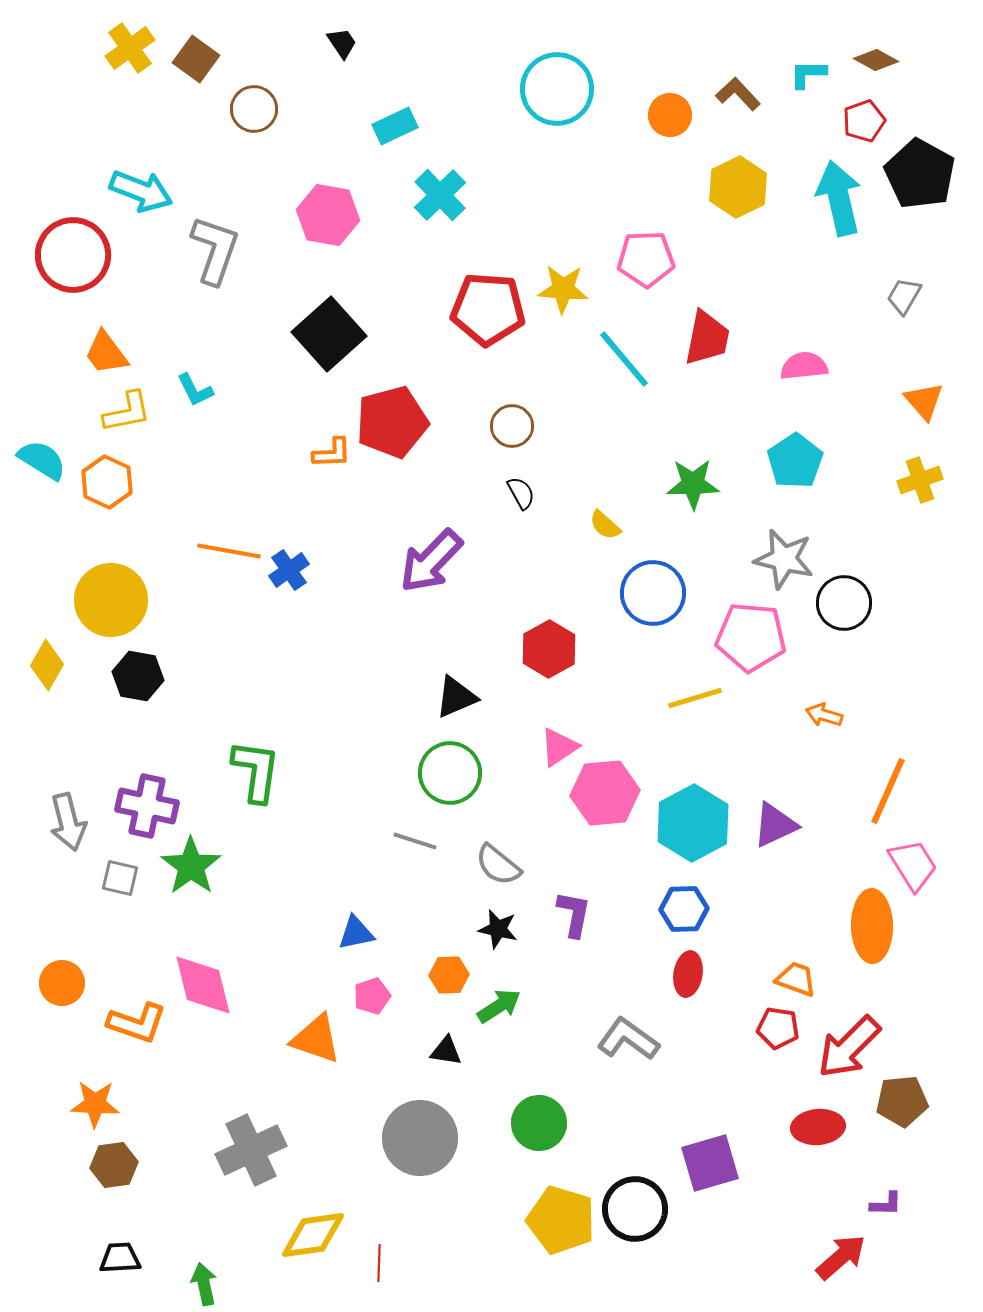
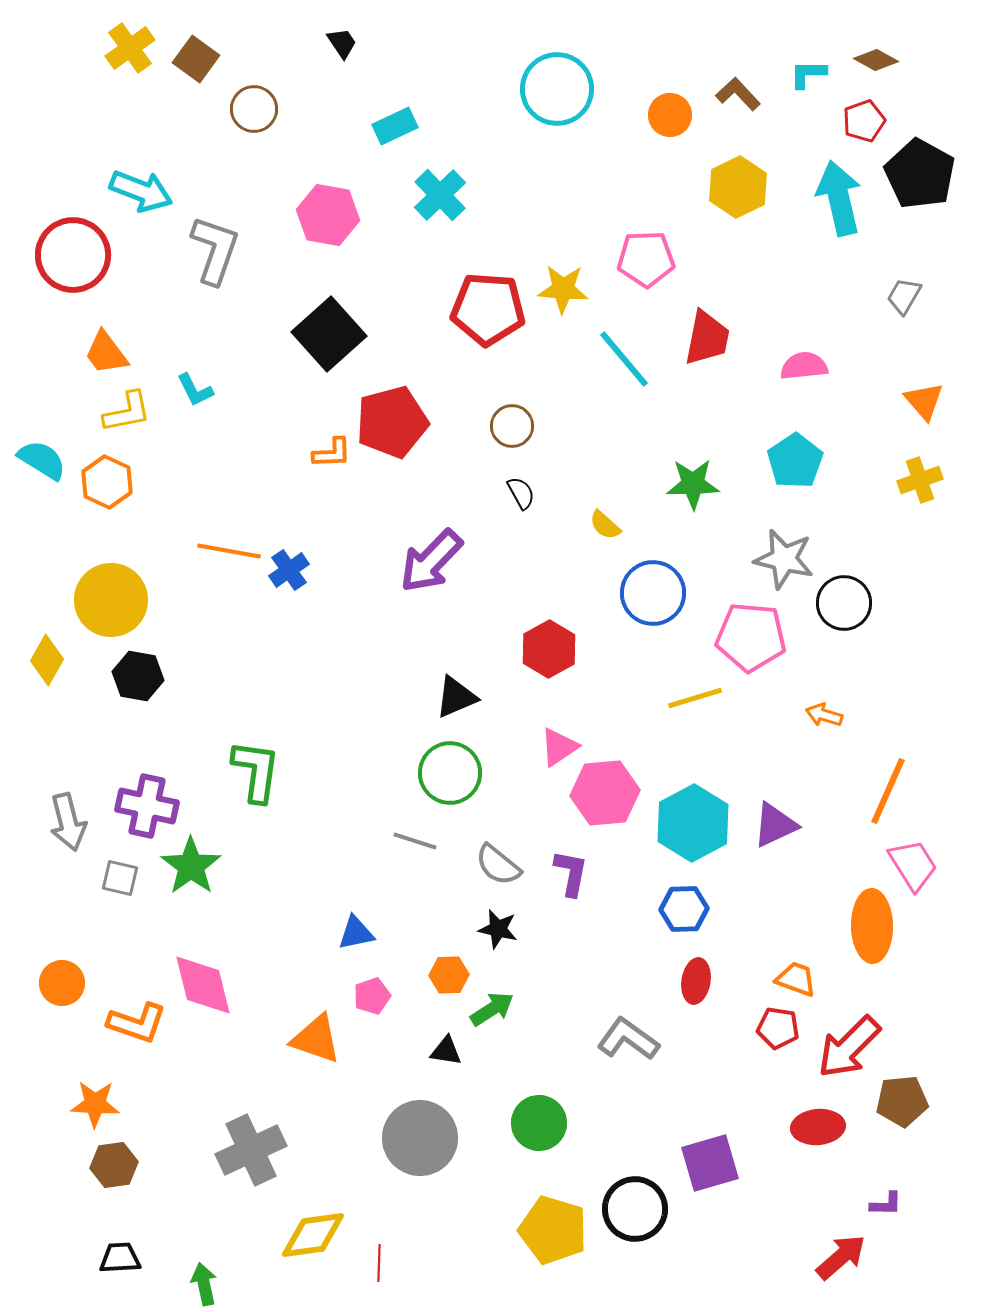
yellow diamond at (47, 665): moved 5 px up
purple L-shape at (574, 914): moved 3 px left, 41 px up
red ellipse at (688, 974): moved 8 px right, 7 px down
green arrow at (499, 1006): moved 7 px left, 3 px down
yellow pentagon at (561, 1220): moved 8 px left, 10 px down
